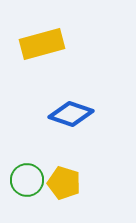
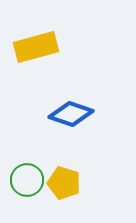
yellow rectangle: moved 6 px left, 3 px down
